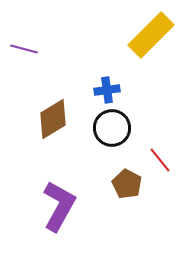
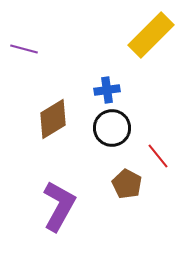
red line: moved 2 px left, 4 px up
